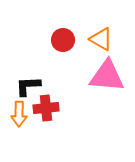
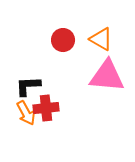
orange arrow: moved 7 px right, 1 px up; rotated 30 degrees counterclockwise
